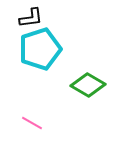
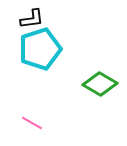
black L-shape: moved 1 px right, 1 px down
green diamond: moved 12 px right, 1 px up
